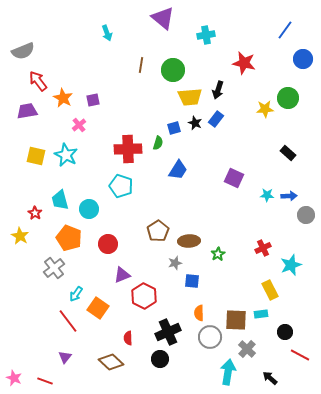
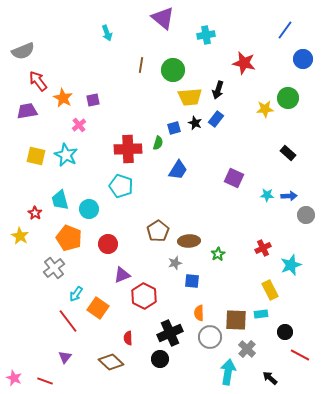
black cross at (168, 332): moved 2 px right, 1 px down
